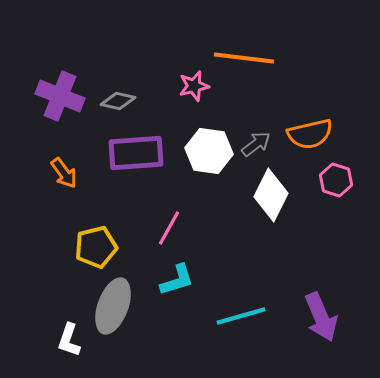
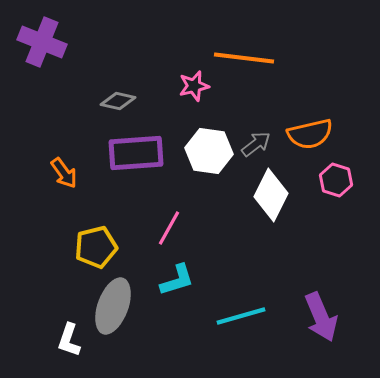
purple cross: moved 18 px left, 54 px up
